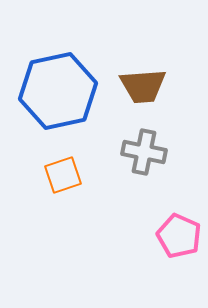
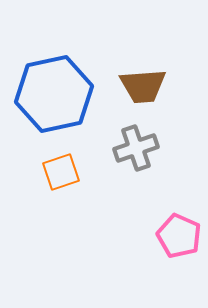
blue hexagon: moved 4 px left, 3 px down
gray cross: moved 8 px left, 4 px up; rotated 30 degrees counterclockwise
orange square: moved 2 px left, 3 px up
